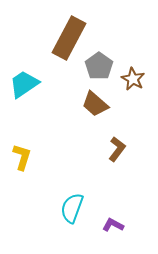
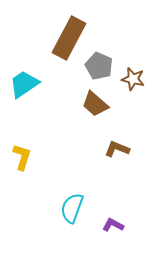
gray pentagon: rotated 12 degrees counterclockwise
brown star: rotated 15 degrees counterclockwise
brown L-shape: rotated 105 degrees counterclockwise
